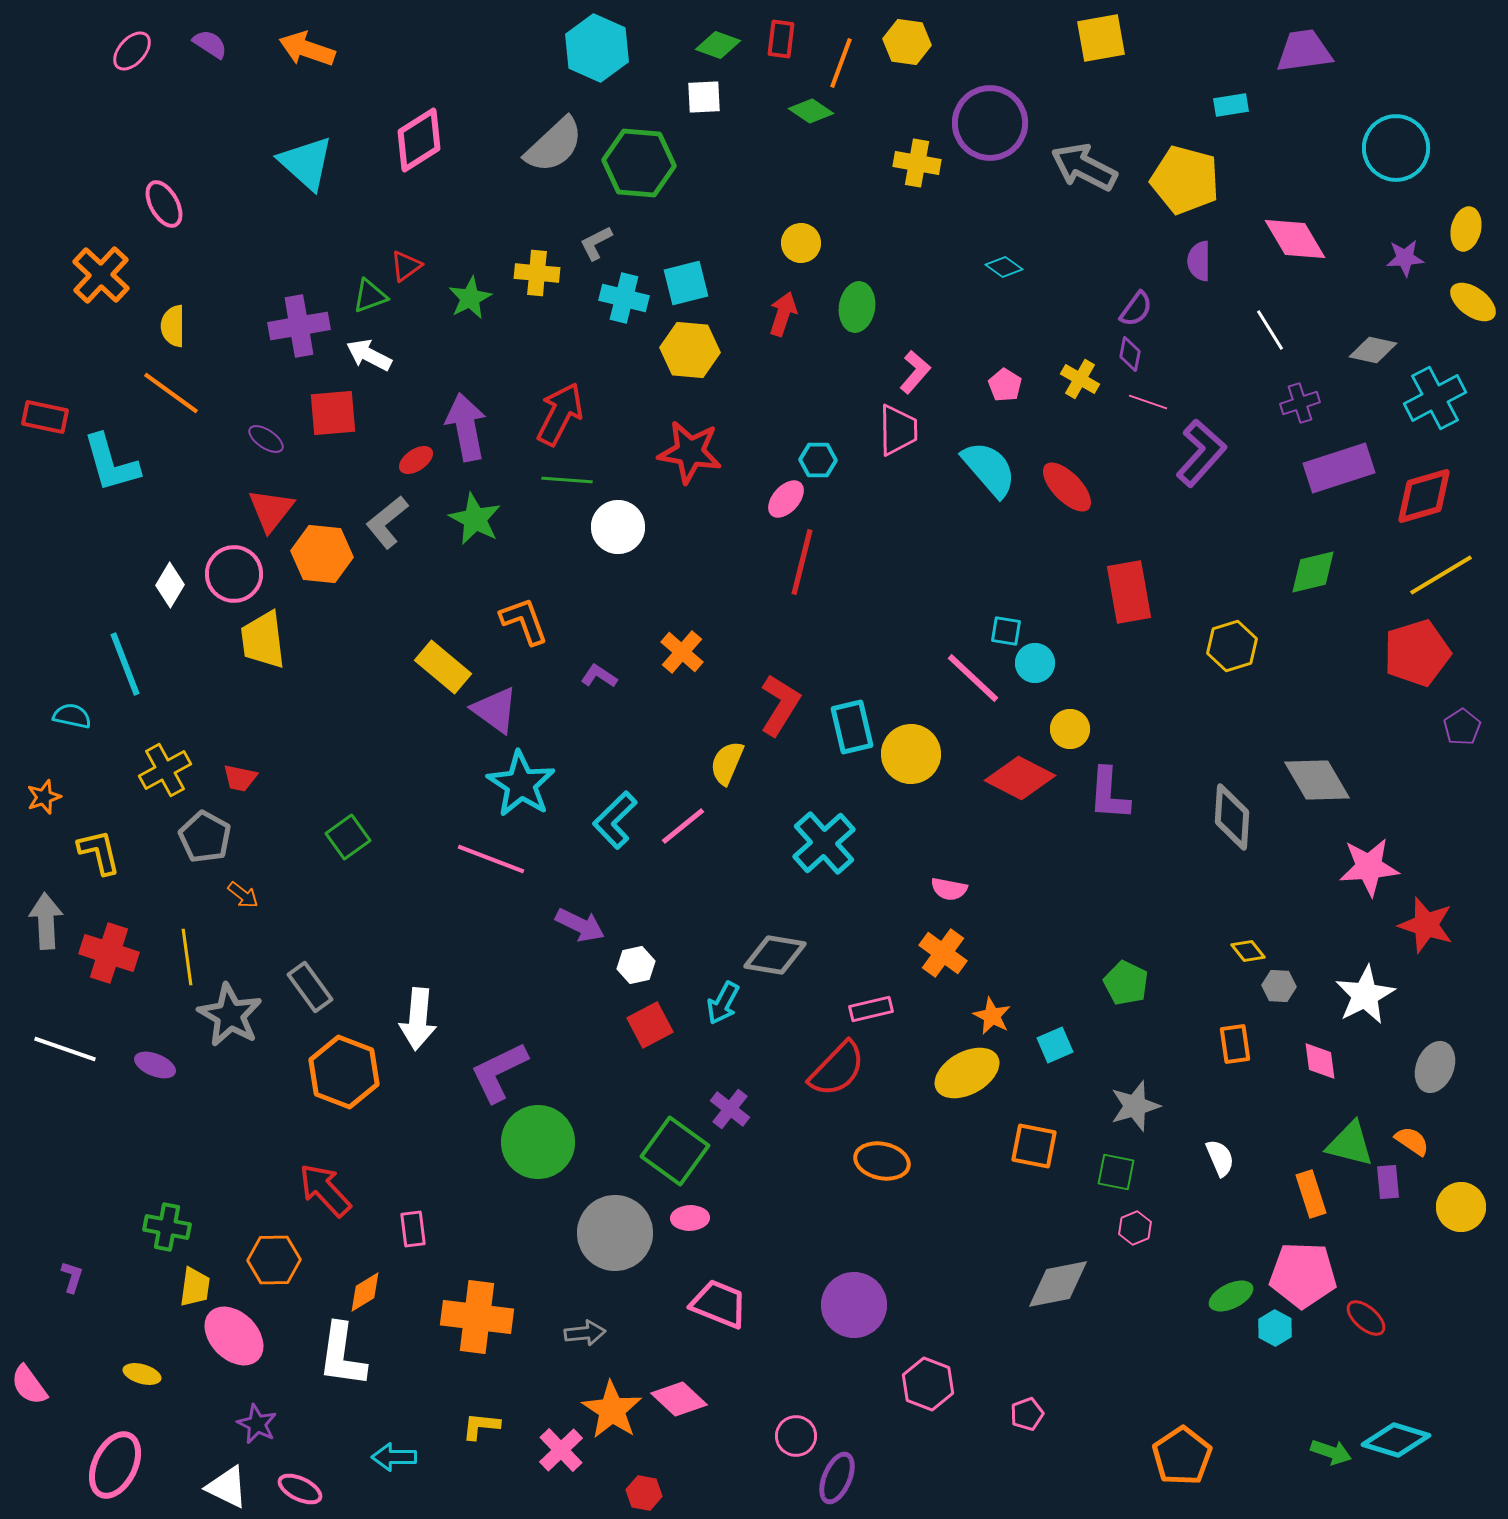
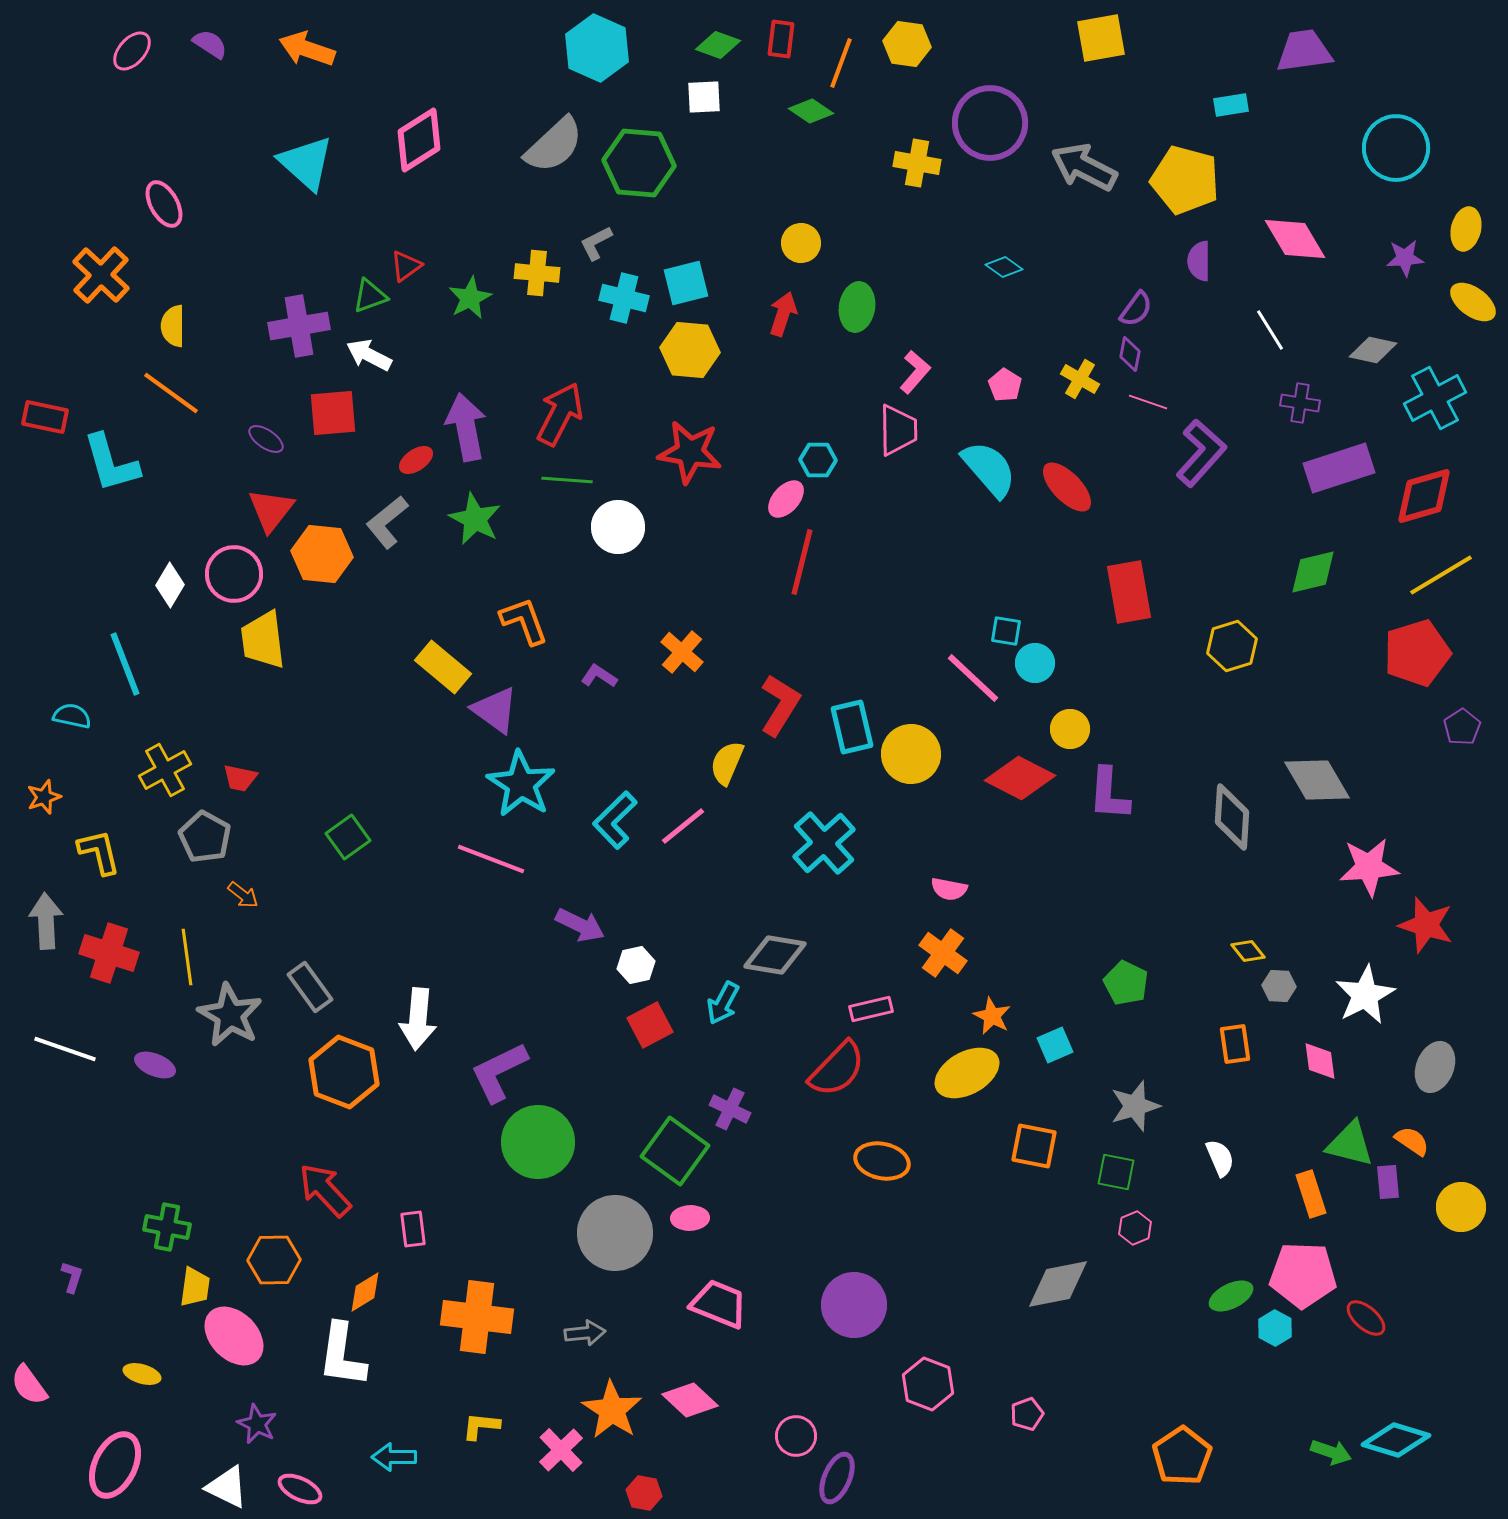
yellow hexagon at (907, 42): moved 2 px down
purple cross at (1300, 403): rotated 27 degrees clockwise
purple cross at (730, 1109): rotated 12 degrees counterclockwise
pink diamond at (679, 1399): moved 11 px right, 1 px down
